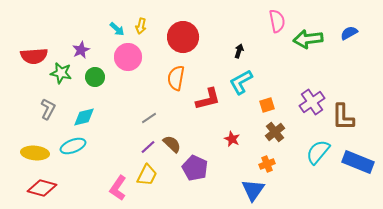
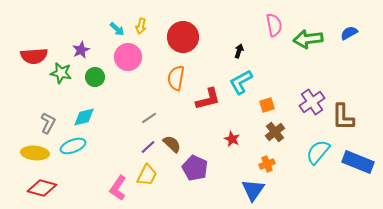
pink semicircle: moved 3 px left, 4 px down
gray L-shape: moved 14 px down
